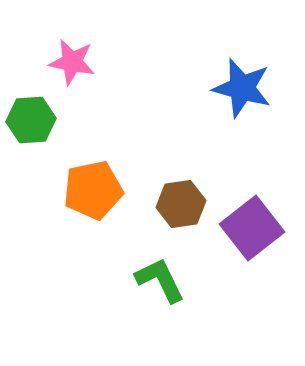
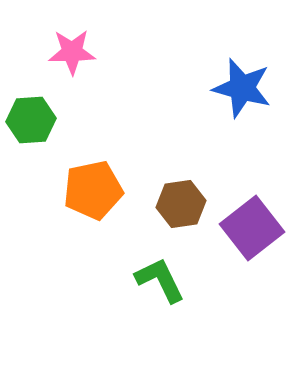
pink star: moved 10 px up; rotated 12 degrees counterclockwise
